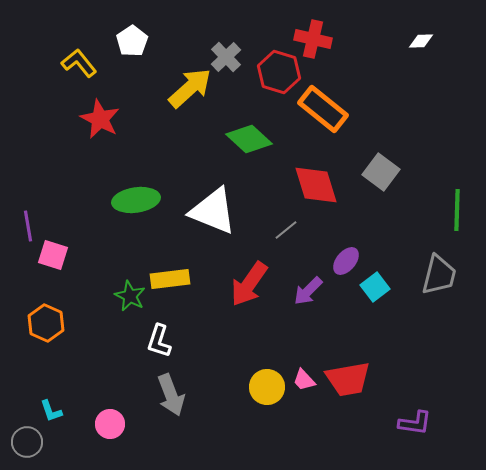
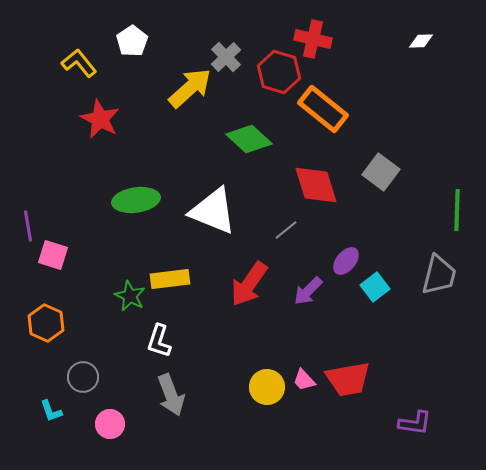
gray circle: moved 56 px right, 65 px up
